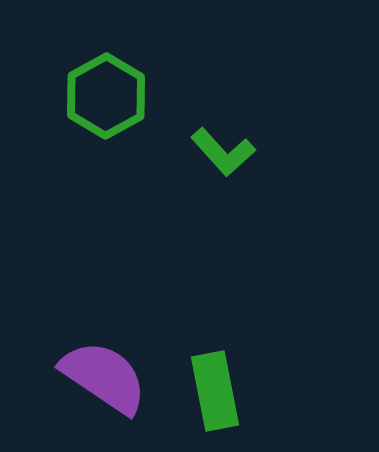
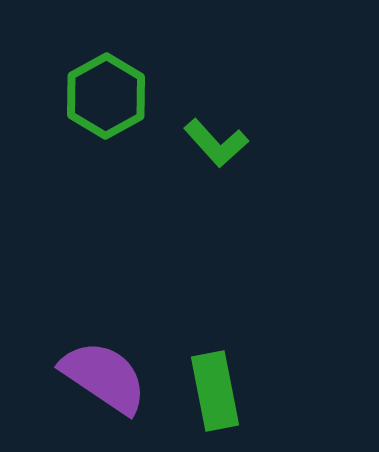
green L-shape: moved 7 px left, 9 px up
